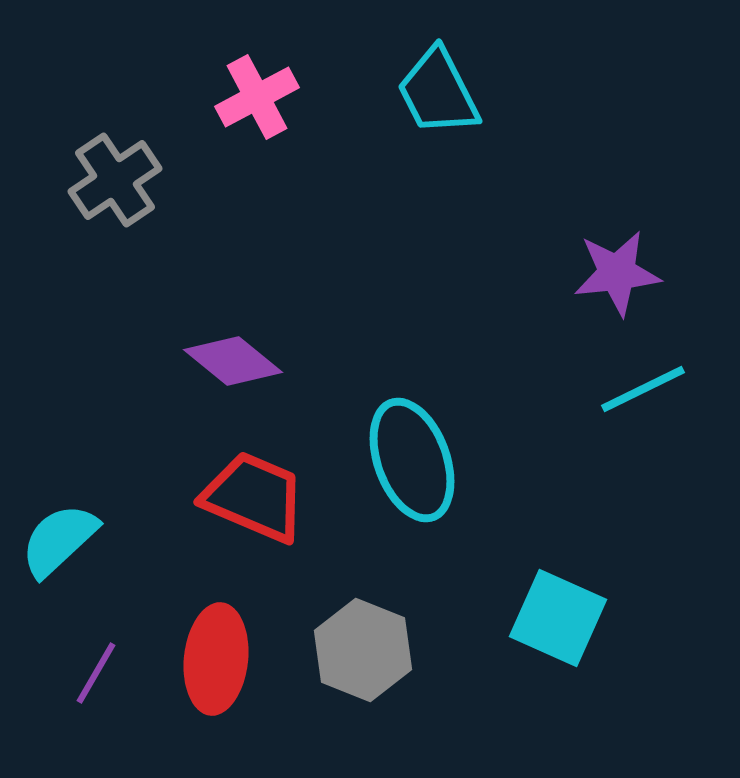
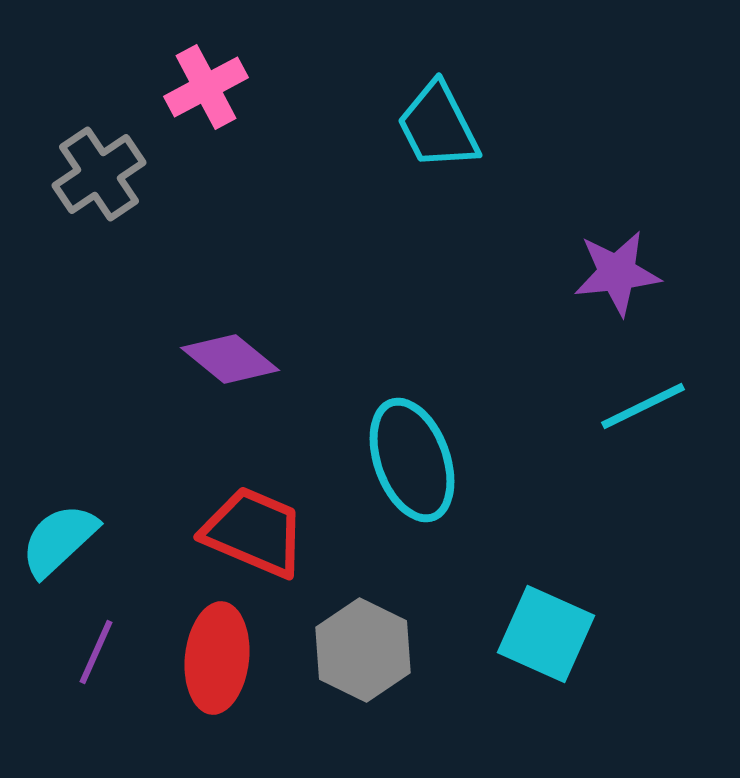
cyan trapezoid: moved 34 px down
pink cross: moved 51 px left, 10 px up
gray cross: moved 16 px left, 6 px up
purple diamond: moved 3 px left, 2 px up
cyan line: moved 17 px down
red trapezoid: moved 35 px down
cyan square: moved 12 px left, 16 px down
gray hexagon: rotated 4 degrees clockwise
red ellipse: moved 1 px right, 1 px up
purple line: moved 21 px up; rotated 6 degrees counterclockwise
